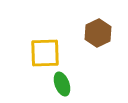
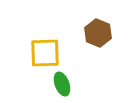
brown hexagon: rotated 12 degrees counterclockwise
